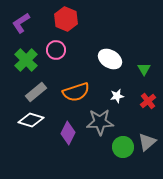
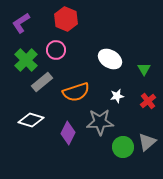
gray rectangle: moved 6 px right, 10 px up
